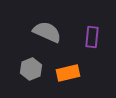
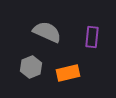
gray hexagon: moved 2 px up
